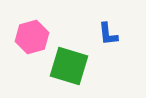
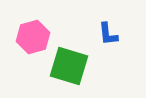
pink hexagon: moved 1 px right
